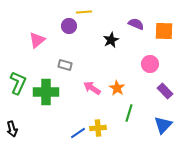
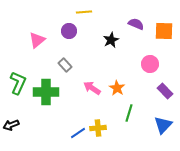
purple circle: moved 5 px down
gray rectangle: rotated 32 degrees clockwise
black arrow: moved 1 px left, 4 px up; rotated 84 degrees clockwise
